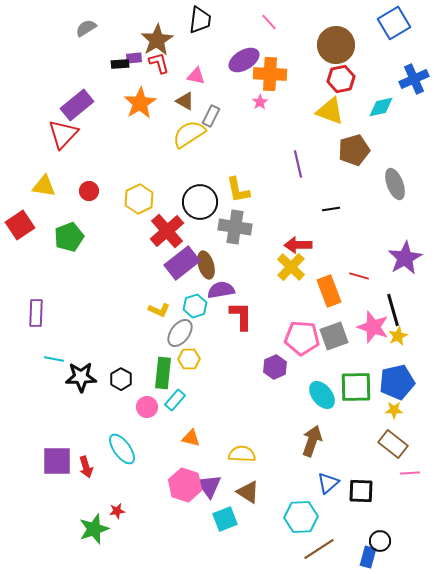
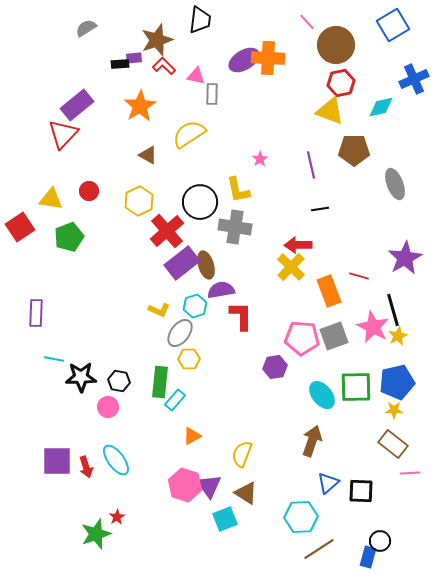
pink line at (269, 22): moved 38 px right
blue square at (394, 23): moved 1 px left, 2 px down
brown star at (157, 40): rotated 12 degrees clockwise
red L-shape at (159, 63): moved 5 px right, 3 px down; rotated 30 degrees counterclockwise
orange cross at (270, 74): moved 2 px left, 16 px up
red hexagon at (341, 79): moved 4 px down
brown triangle at (185, 101): moved 37 px left, 54 px down
pink star at (260, 102): moved 57 px down
orange star at (140, 103): moved 3 px down
gray rectangle at (211, 116): moved 1 px right, 22 px up; rotated 25 degrees counterclockwise
brown pentagon at (354, 150): rotated 16 degrees clockwise
purple line at (298, 164): moved 13 px right, 1 px down
yellow triangle at (44, 186): moved 7 px right, 13 px down
yellow hexagon at (139, 199): moved 2 px down
black line at (331, 209): moved 11 px left
red square at (20, 225): moved 2 px down
pink star at (373, 327): rotated 8 degrees clockwise
purple hexagon at (275, 367): rotated 15 degrees clockwise
green rectangle at (163, 373): moved 3 px left, 9 px down
black hexagon at (121, 379): moved 2 px left, 2 px down; rotated 20 degrees counterclockwise
pink circle at (147, 407): moved 39 px left
orange triangle at (191, 438): moved 1 px right, 2 px up; rotated 42 degrees counterclockwise
cyan ellipse at (122, 449): moved 6 px left, 11 px down
yellow semicircle at (242, 454): rotated 72 degrees counterclockwise
brown triangle at (248, 492): moved 2 px left, 1 px down
red star at (117, 511): moved 6 px down; rotated 21 degrees counterclockwise
green star at (94, 529): moved 2 px right, 5 px down
